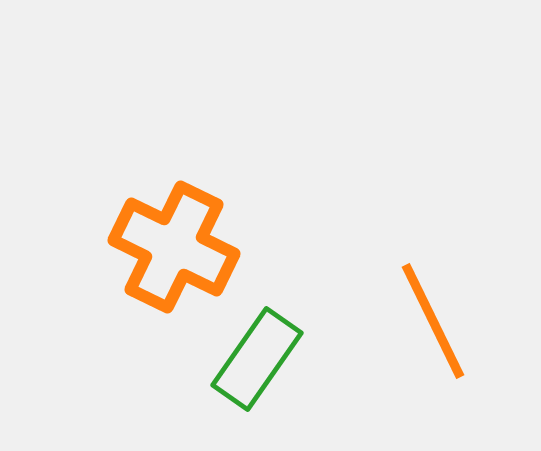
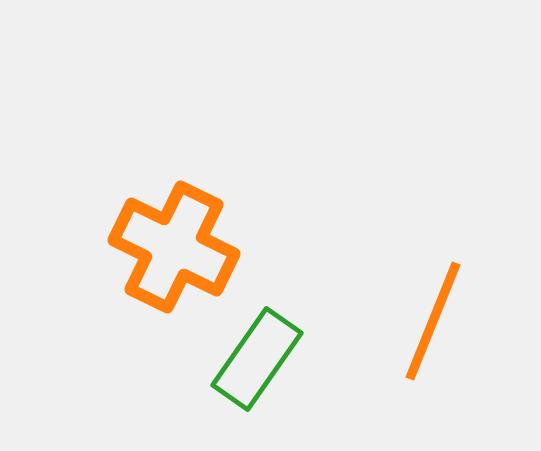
orange line: rotated 48 degrees clockwise
